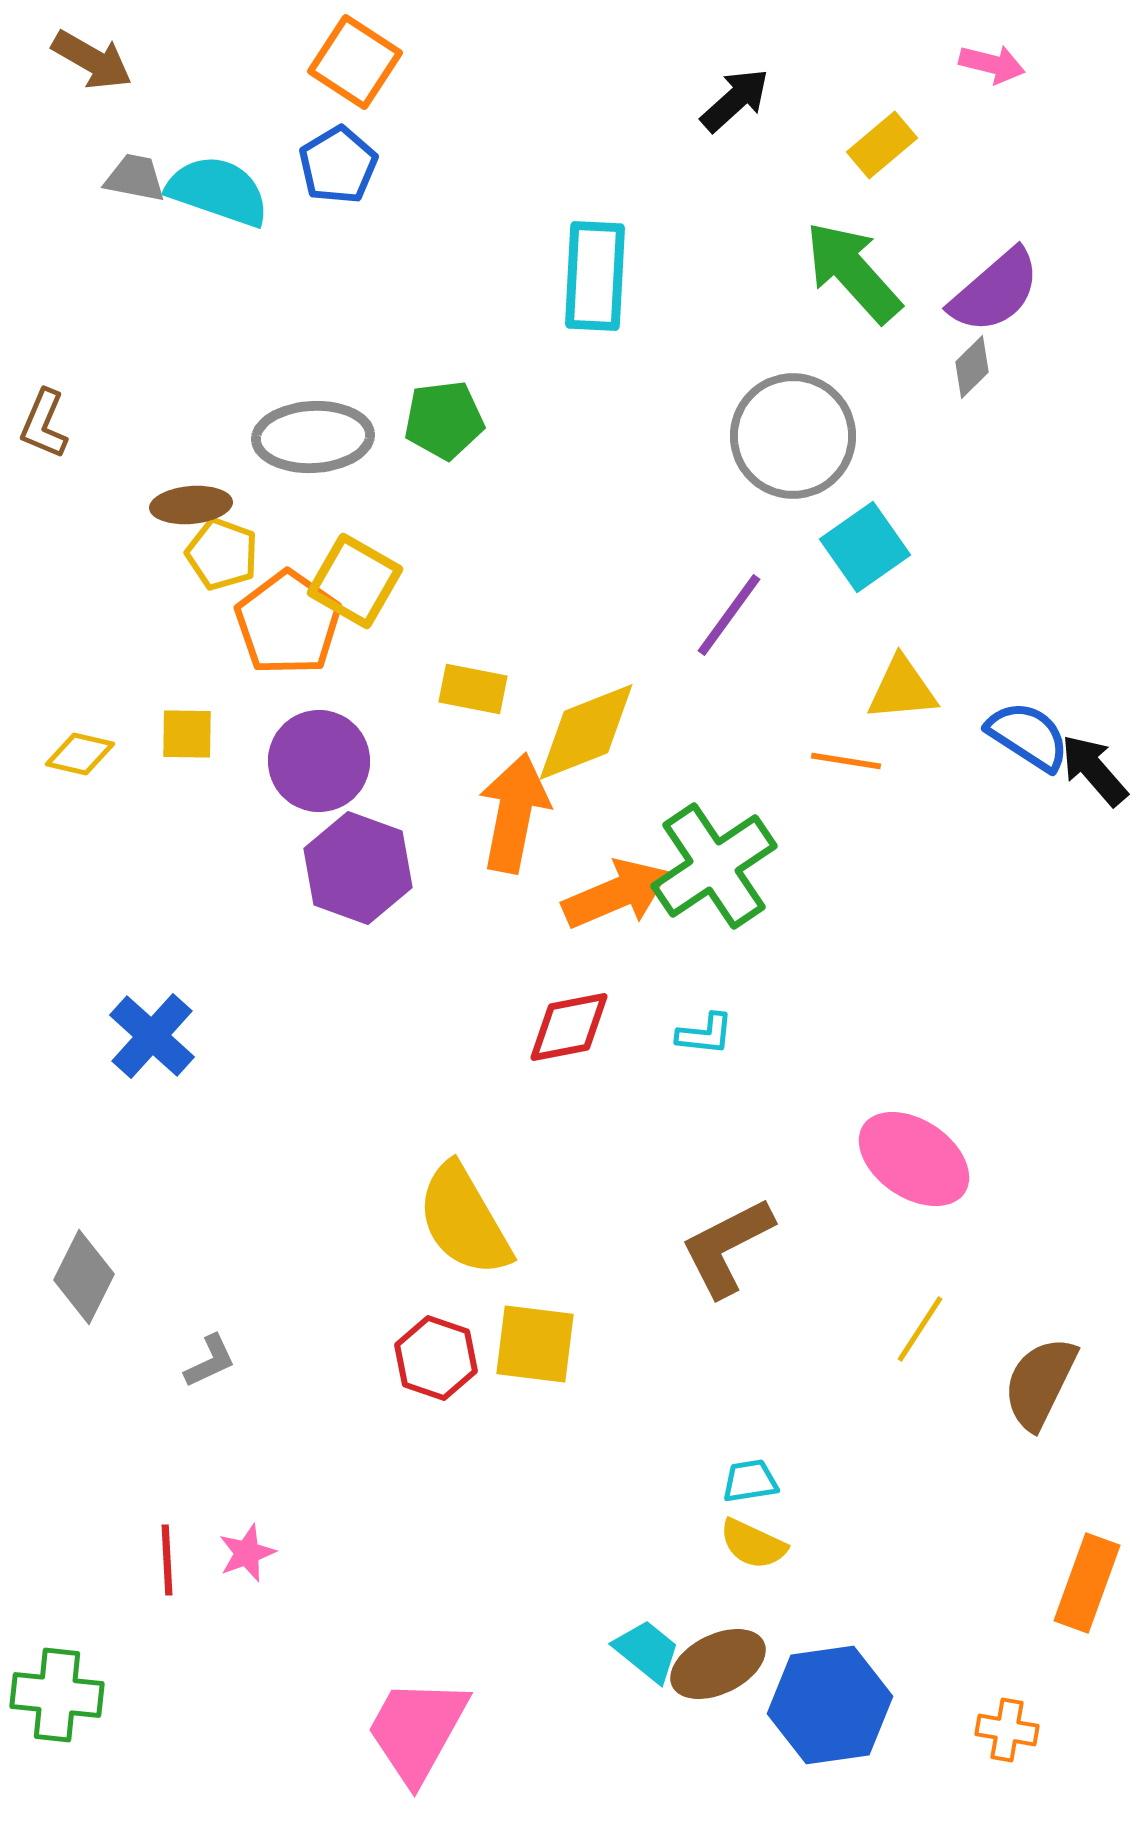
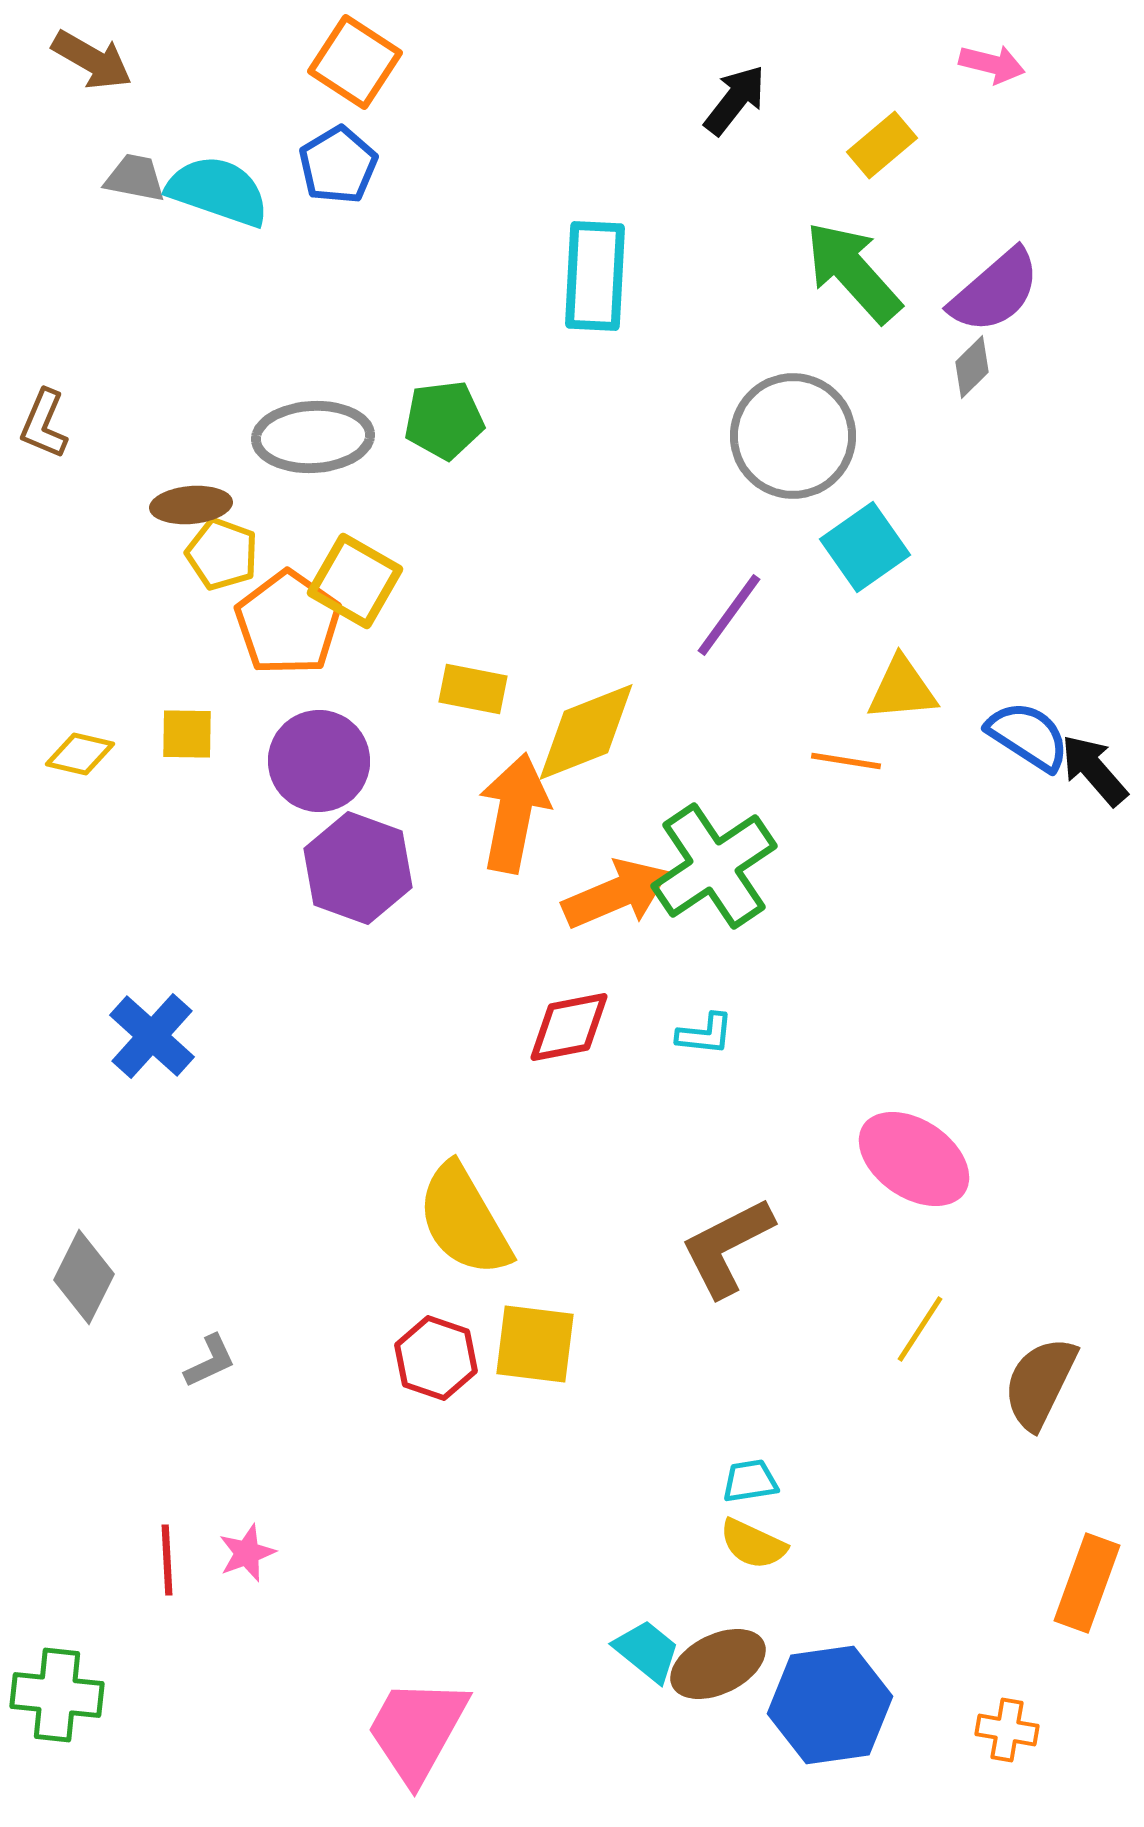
black arrow at (735, 100): rotated 10 degrees counterclockwise
